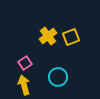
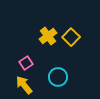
yellow square: rotated 24 degrees counterclockwise
pink square: moved 1 px right
yellow arrow: rotated 24 degrees counterclockwise
